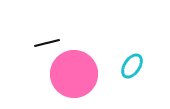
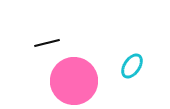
pink circle: moved 7 px down
